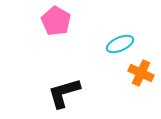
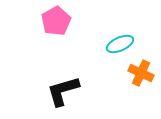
pink pentagon: rotated 12 degrees clockwise
black L-shape: moved 1 px left, 2 px up
